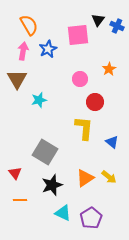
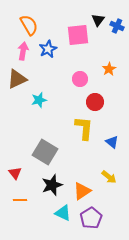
brown triangle: rotated 35 degrees clockwise
orange triangle: moved 3 px left, 13 px down
